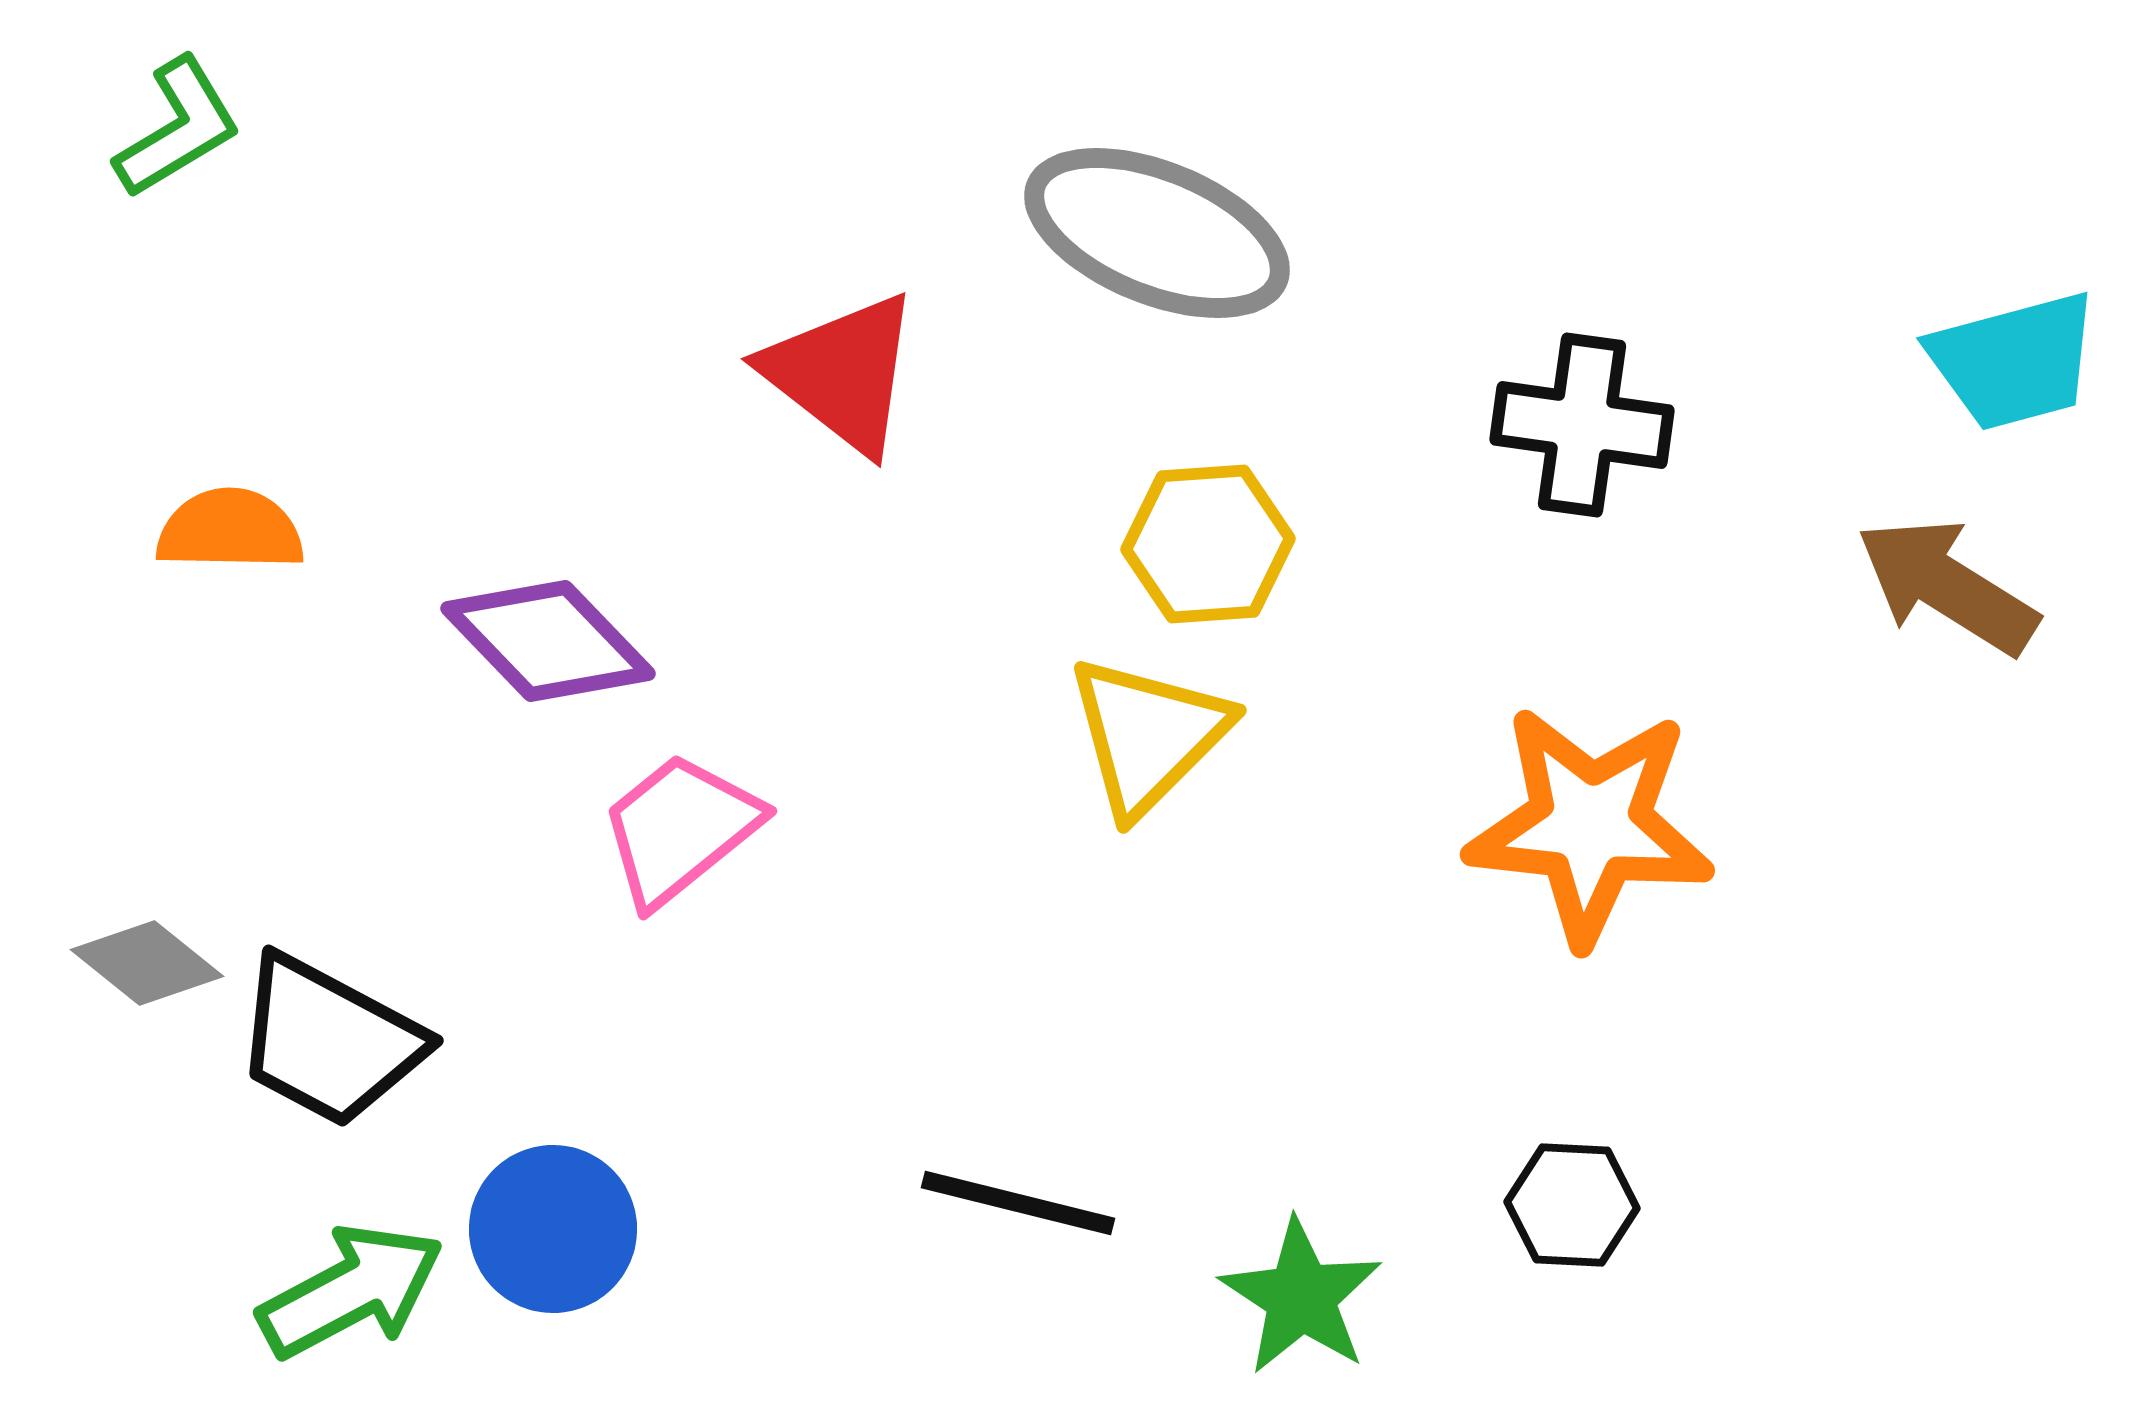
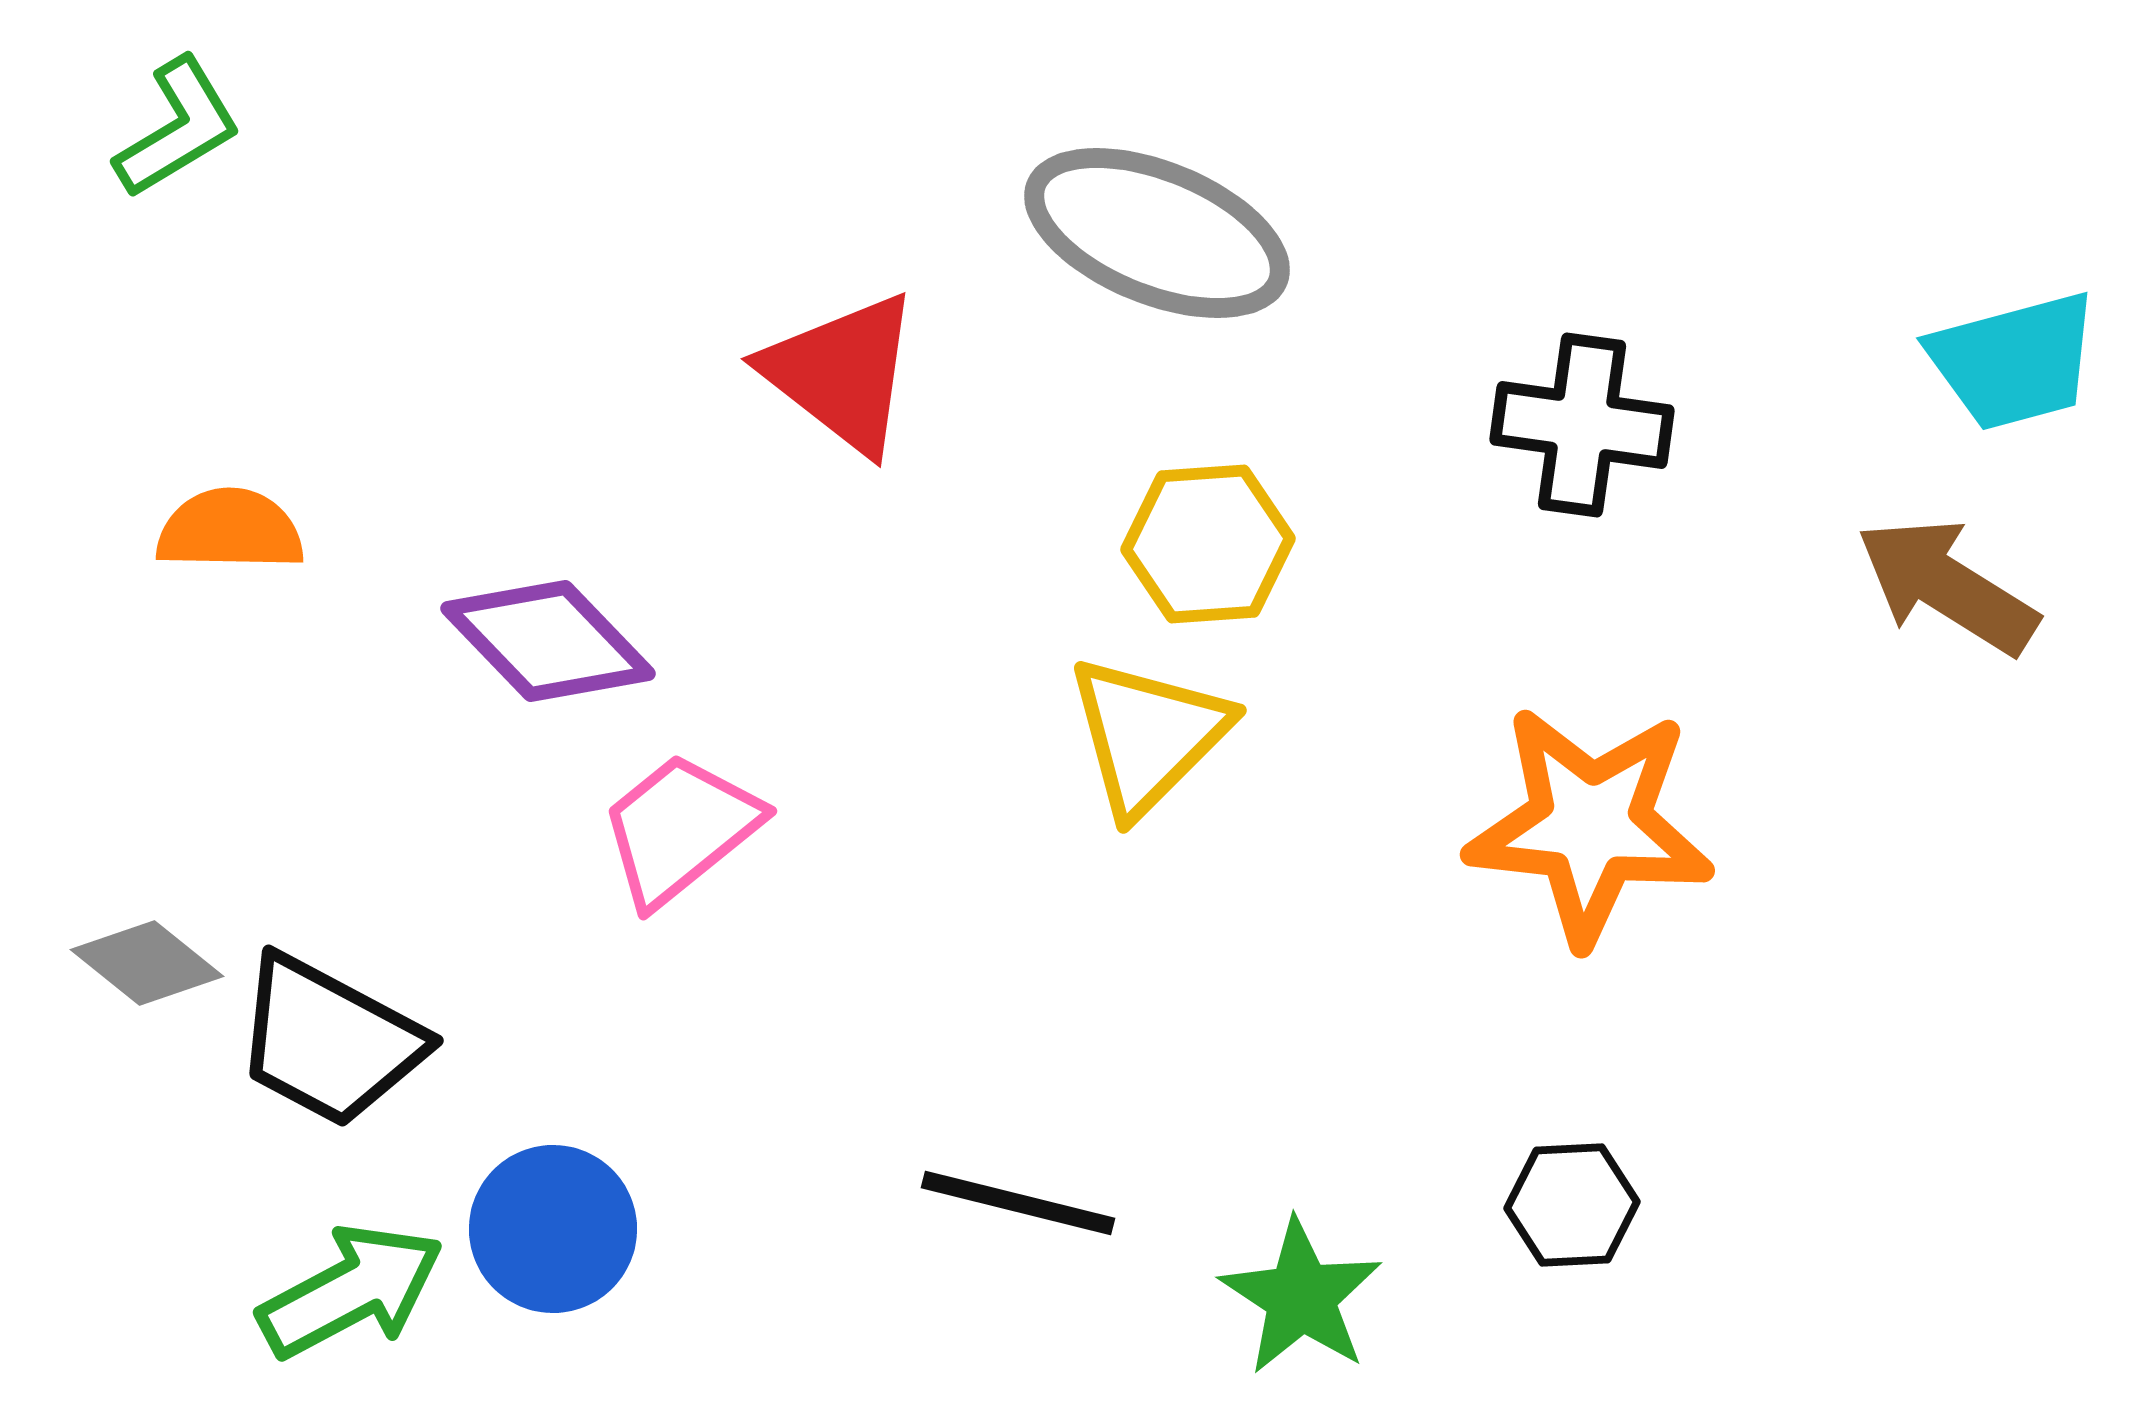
black hexagon: rotated 6 degrees counterclockwise
